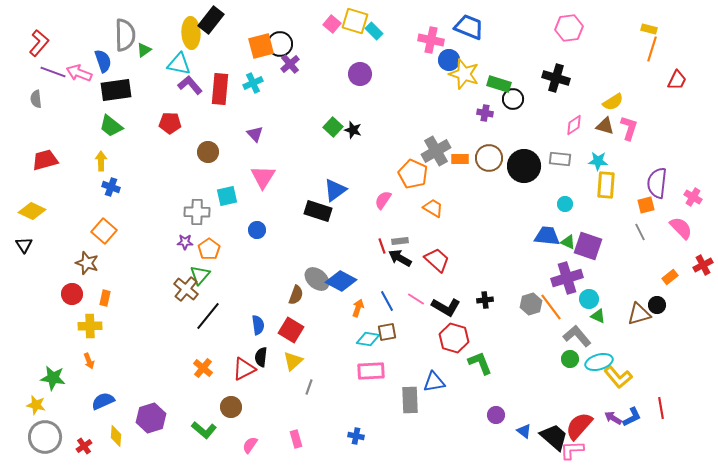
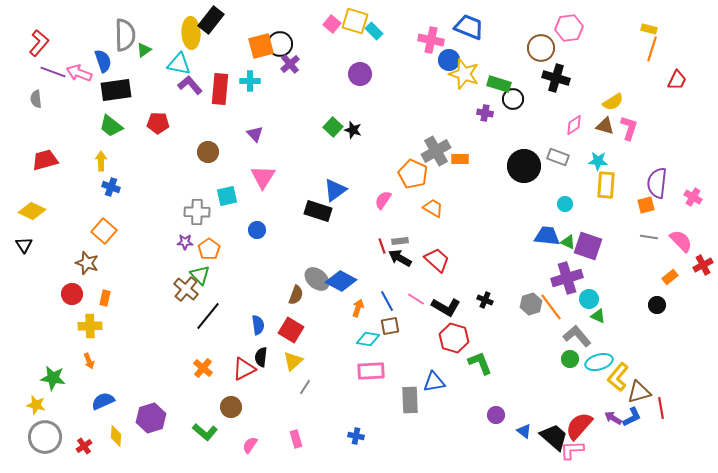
cyan cross at (253, 83): moved 3 px left, 2 px up; rotated 24 degrees clockwise
red pentagon at (170, 123): moved 12 px left
brown circle at (489, 158): moved 52 px right, 110 px up
gray rectangle at (560, 159): moved 2 px left, 2 px up; rotated 15 degrees clockwise
pink semicircle at (681, 228): moved 13 px down
gray line at (640, 232): moved 9 px right, 5 px down; rotated 54 degrees counterclockwise
green triangle at (200, 275): rotated 25 degrees counterclockwise
black cross at (485, 300): rotated 28 degrees clockwise
brown triangle at (639, 314): moved 78 px down
brown square at (387, 332): moved 3 px right, 6 px up
yellow L-shape at (618, 377): rotated 80 degrees clockwise
gray line at (309, 387): moved 4 px left; rotated 14 degrees clockwise
green L-shape at (204, 430): moved 1 px right, 2 px down
